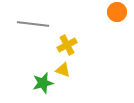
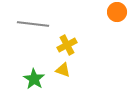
green star: moved 9 px left, 4 px up; rotated 25 degrees counterclockwise
